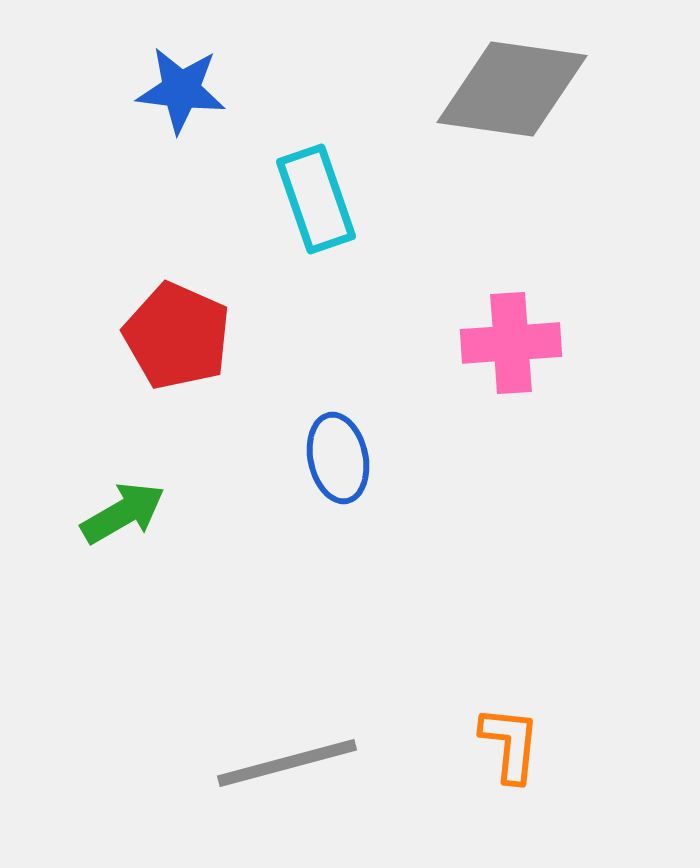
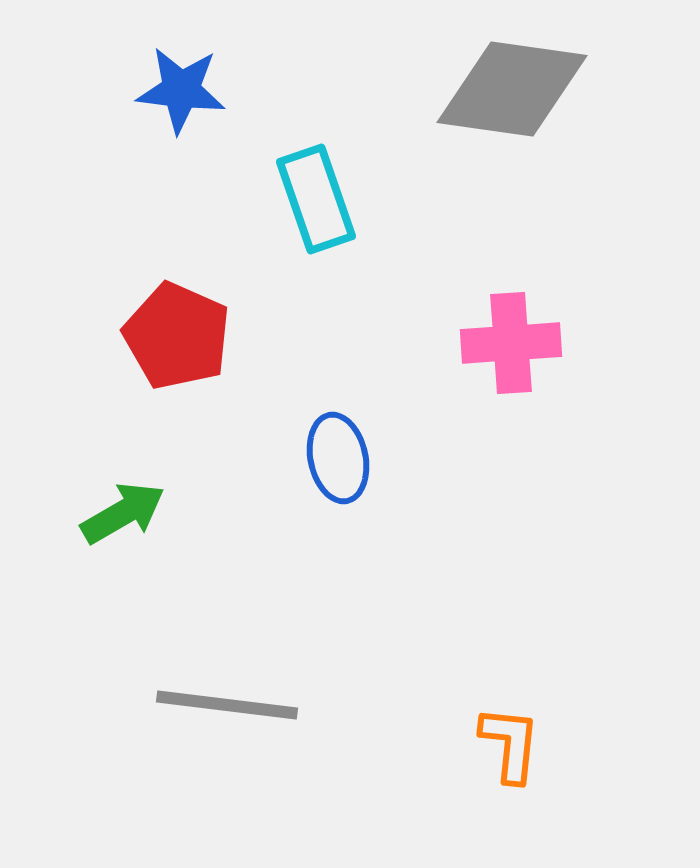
gray line: moved 60 px left, 58 px up; rotated 22 degrees clockwise
